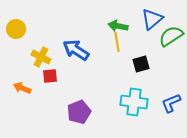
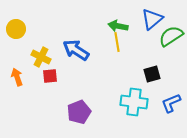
black square: moved 11 px right, 10 px down
orange arrow: moved 5 px left, 11 px up; rotated 48 degrees clockwise
